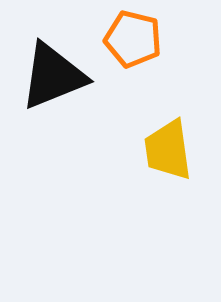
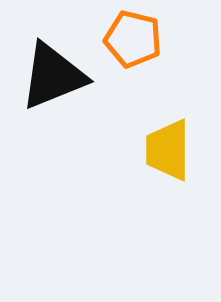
yellow trapezoid: rotated 8 degrees clockwise
